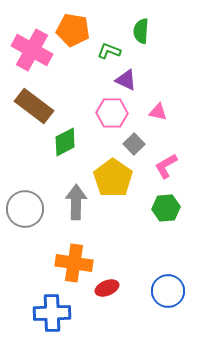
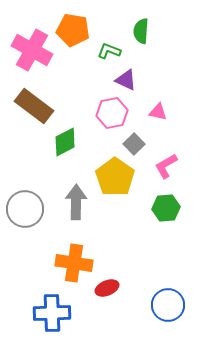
pink hexagon: rotated 12 degrees counterclockwise
yellow pentagon: moved 2 px right, 1 px up
blue circle: moved 14 px down
